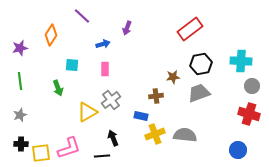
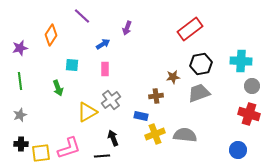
blue arrow: rotated 16 degrees counterclockwise
